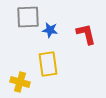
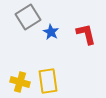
gray square: rotated 30 degrees counterclockwise
blue star: moved 1 px right, 2 px down; rotated 21 degrees clockwise
yellow rectangle: moved 17 px down
